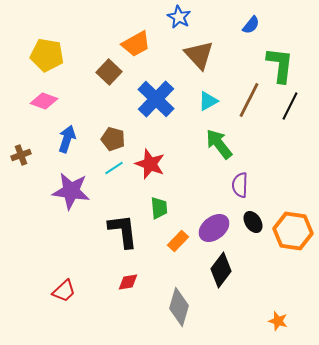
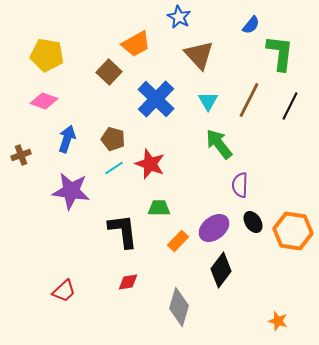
green L-shape: moved 12 px up
cyan triangle: rotated 30 degrees counterclockwise
green trapezoid: rotated 85 degrees counterclockwise
